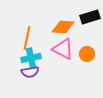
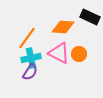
black rectangle: rotated 42 degrees clockwise
orange line: rotated 25 degrees clockwise
pink triangle: moved 4 px left, 4 px down
orange circle: moved 8 px left
purple semicircle: rotated 48 degrees counterclockwise
